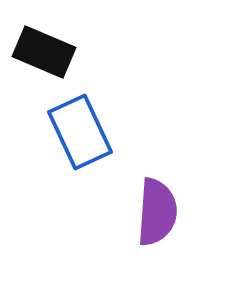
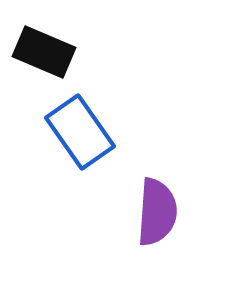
blue rectangle: rotated 10 degrees counterclockwise
